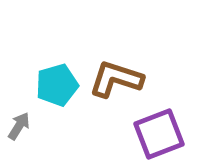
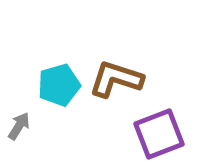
cyan pentagon: moved 2 px right
